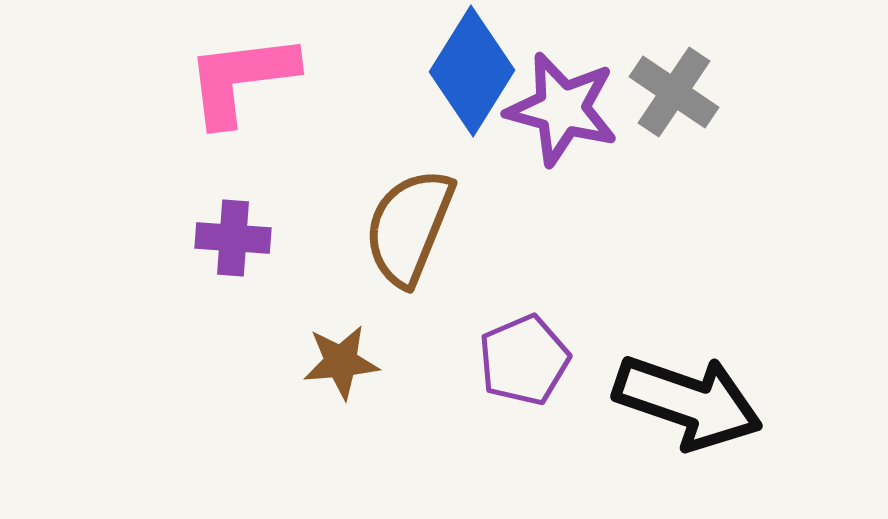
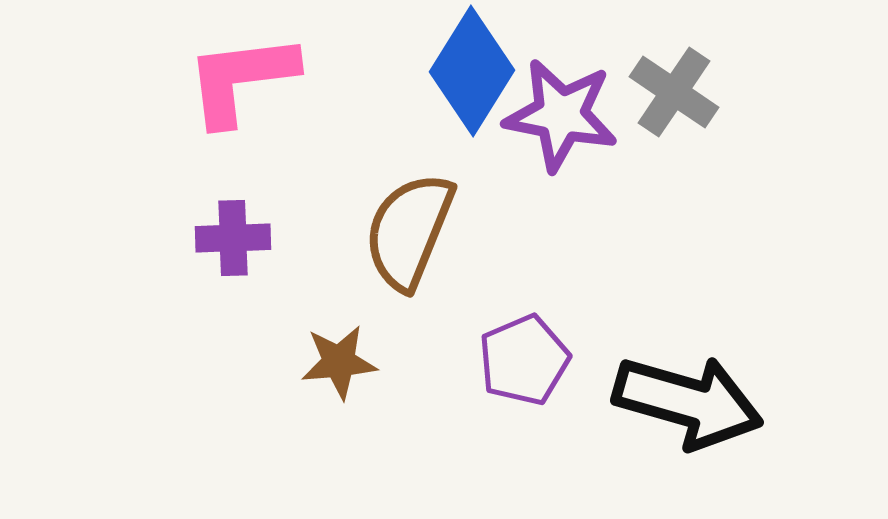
purple star: moved 1 px left, 6 px down; rotated 4 degrees counterclockwise
brown semicircle: moved 4 px down
purple cross: rotated 6 degrees counterclockwise
brown star: moved 2 px left
black arrow: rotated 3 degrees counterclockwise
